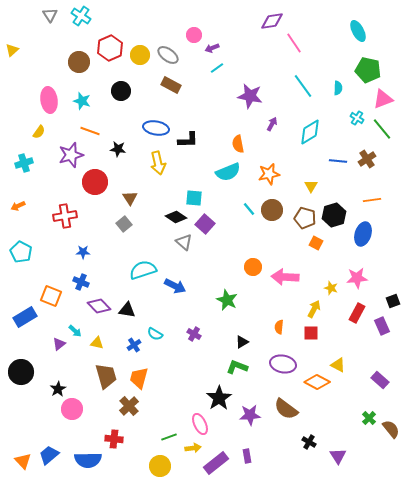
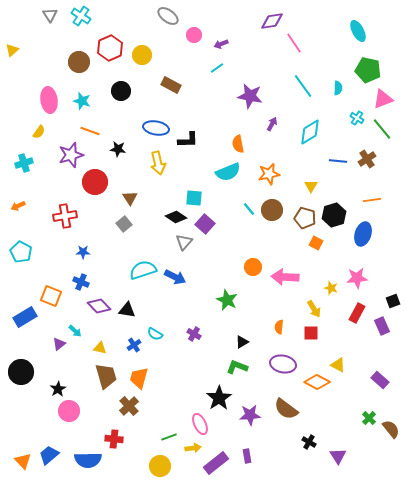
purple arrow at (212, 48): moved 9 px right, 4 px up
yellow circle at (140, 55): moved 2 px right
gray ellipse at (168, 55): moved 39 px up
gray triangle at (184, 242): rotated 30 degrees clockwise
blue arrow at (175, 286): moved 9 px up
yellow arrow at (314, 309): rotated 120 degrees clockwise
yellow triangle at (97, 343): moved 3 px right, 5 px down
pink circle at (72, 409): moved 3 px left, 2 px down
